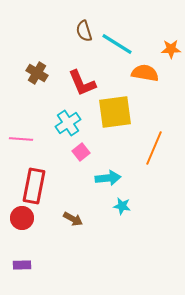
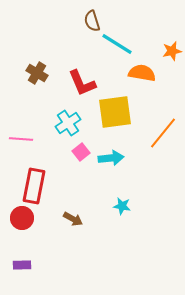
brown semicircle: moved 8 px right, 10 px up
orange star: moved 1 px right, 2 px down; rotated 12 degrees counterclockwise
orange semicircle: moved 3 px left
orange line: moved 9 px right, 15 px up; rotated 16 degrees clockwise
cyan arrow: moved 3 px right, 20 px up
